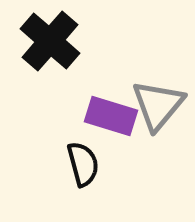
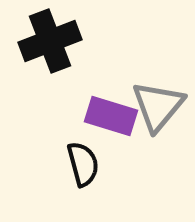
black cross: rotated 28 degrees clockwise
gray triangle: moved 1 px down
